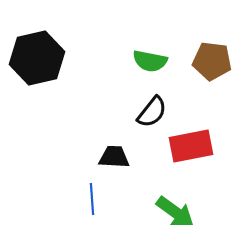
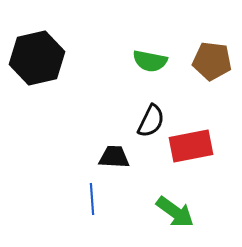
black semicircle: moved 1 px left, 9 px down; rotated 12 degrees counterclockwise
